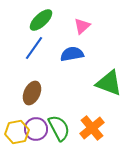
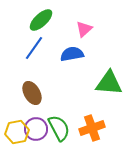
pink triangle: moved 2 px right, 3 px down
green triangle: rotated 16 degrees counterclockwise
brown ellipse: rotated 55 degrees counterclockwise
orange cross: rotated 20 degrees clockwise
